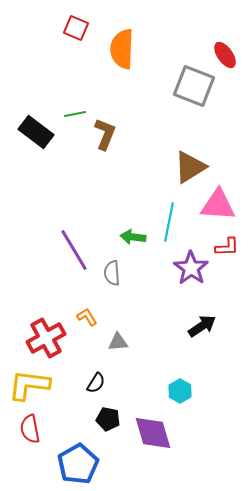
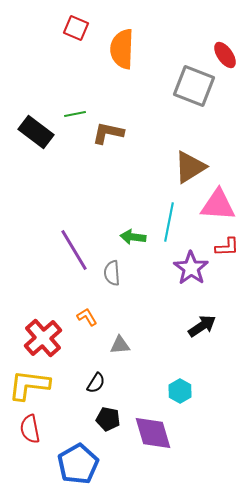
brown L-shape: moved 3 px right, 1 px up; rotated 100 degrees counterclockwise
red cross: moved 3 px left; rotated 12 degrees counterclockwise
gray triangle: moved 2 px right, 3 px down
